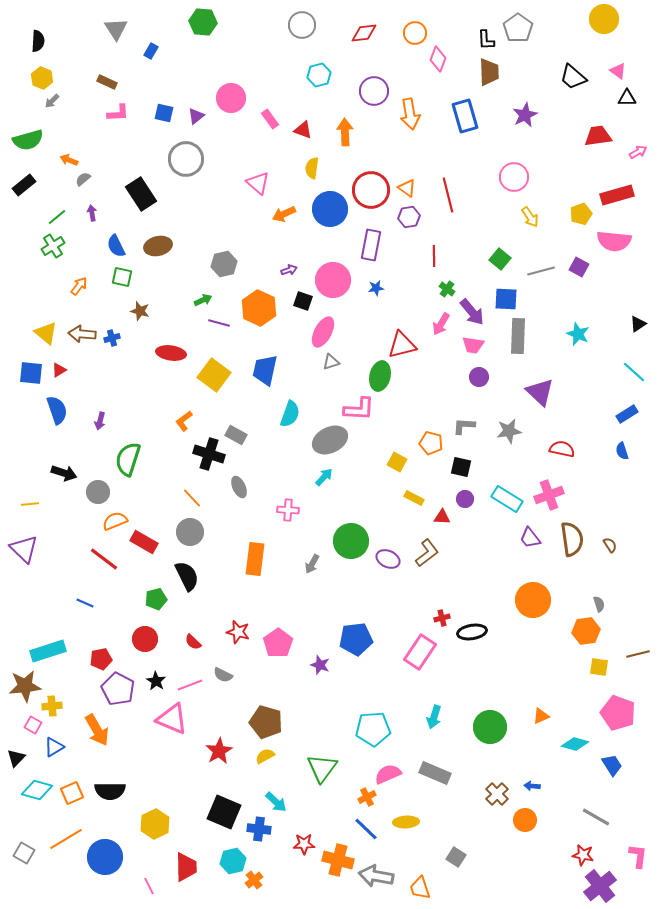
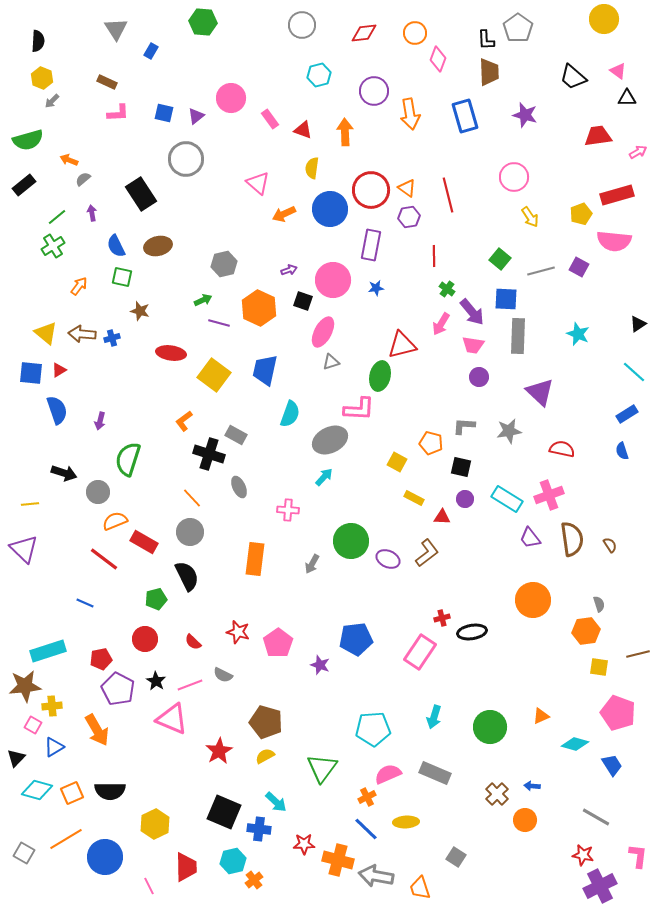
purple star at (525, 115): rotated 30 degrees counterclockwise
purple cross at (600, 886): rotated 12 degrees clockwise
